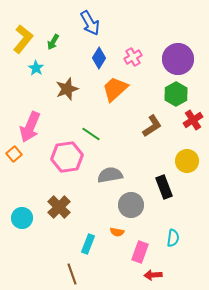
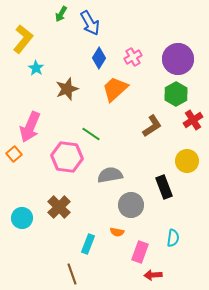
green arrow: moved 8 px right, 28 px up
pink hexagon: rotated 16 degrees clockwise
